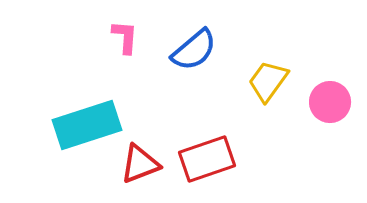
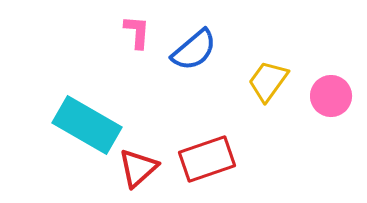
pink L-shape: moved 12 px right, 5 px up
pink circle: moved 1 px right, 6 px up
cyan rectangle: rotated 48 degrees clockwise
red triangle: moved 2 px left, 4 px down; rotated 21 degrees counterclockwise
